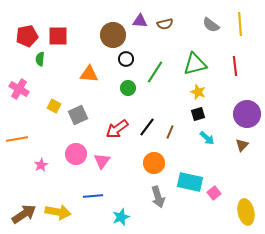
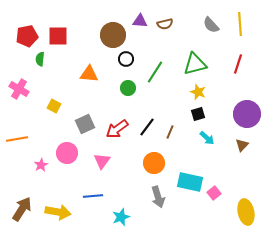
gray semicircle: rotated 12 degrees clockwise
red line: moved 3 px right, 2 px up; rotated 24 degrees clockwise
gray square: moved 7 px right, 9 px down
pink circle: moved 9 px left, 1 px up
brown arrow: moved 2 px left, 5 px up; rotated 25 degrees counterclockwise
